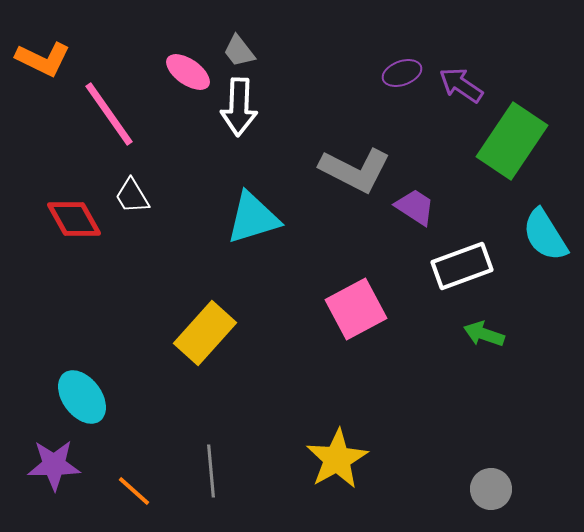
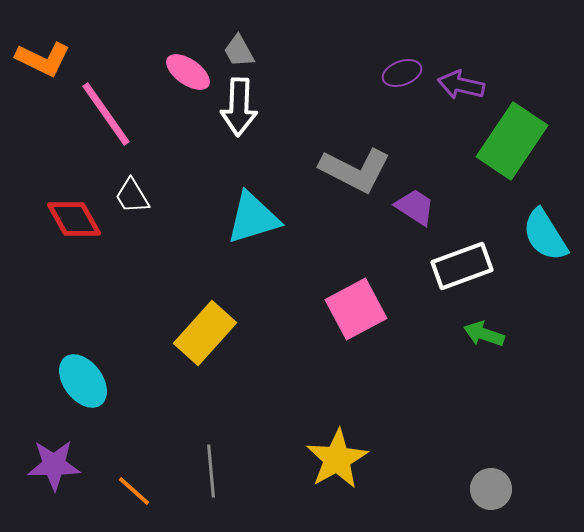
gray trapezoid: rotated 9 degrees clockwise
purple arrow: rotated 21 degrees counterclockwise
pink line: moved 3 px left
cyan ellipse: moved 1 px right, 16 px up
